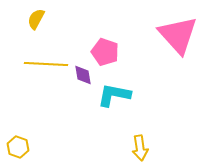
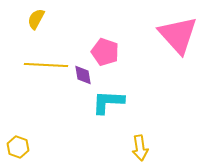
yellow line: moved 1 px down
cyan L-shape: moved 6 px left, 7 px down; rotated 8 degrees counterclockwise
